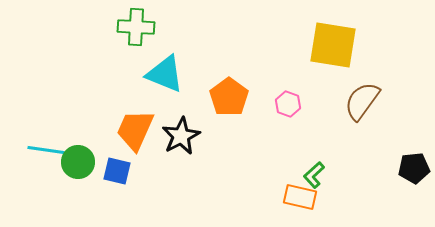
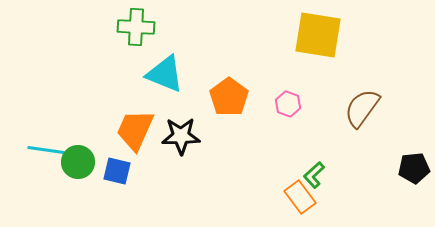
yellow square: moved 15 px left, 10 px up
brown semicircle: moved 7 px down
black star: rotated 27 degrees clockwise
orange rectangle: rotated 40 degrees clockwise
